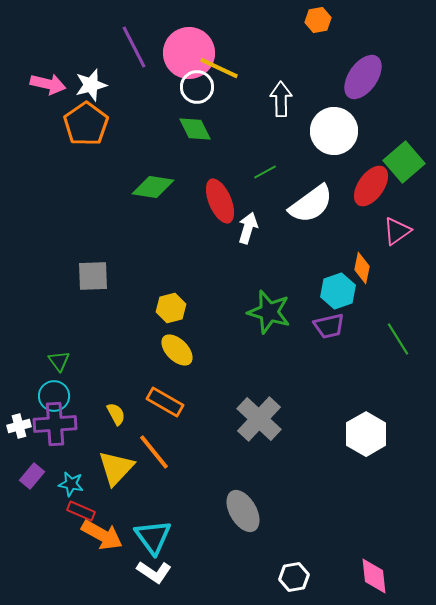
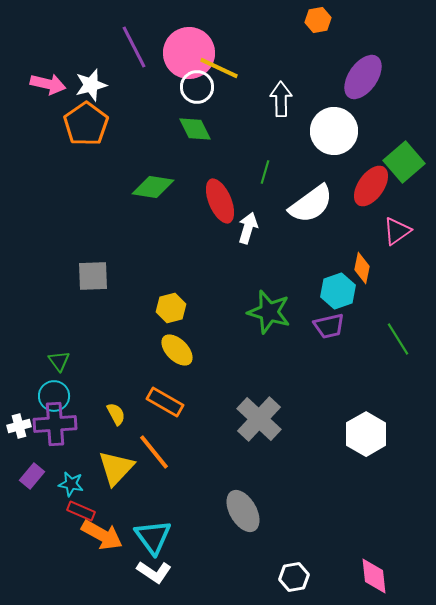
green line at (265, 172): rotated 45 degrees counterclockwise
